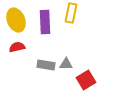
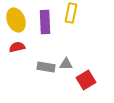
gray rectangle: moved 2 px down
